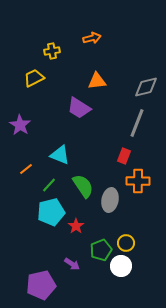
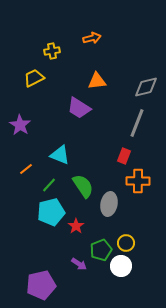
gray ellipse: moved 1 px left, 4 px down
purple arrow: moved 7 px right
